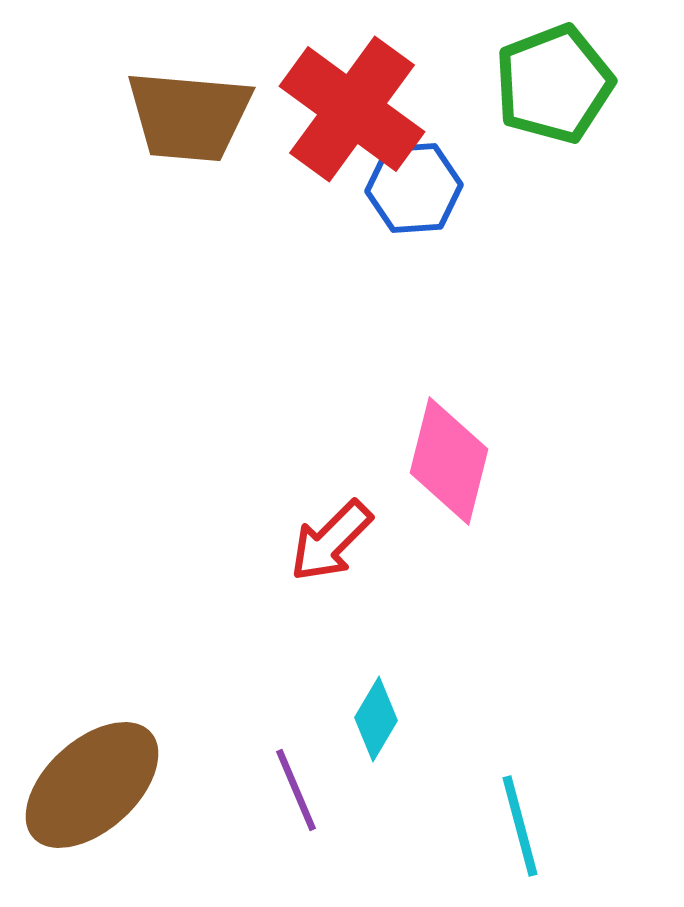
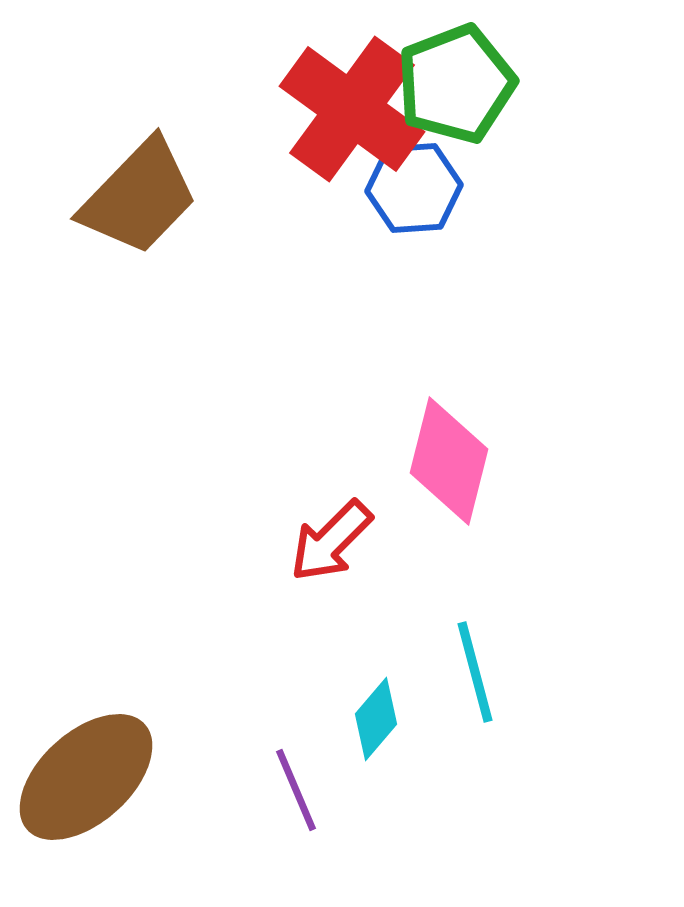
green pentagon: moved 98 px left
brown trapezoid: moved 50 px left, 81 px down; rotated 51 degrees counterclockwise
cyan diamond: rotated 10 degrees clockwise
brown ellipse: moved 6 px left, 8 px up
cyan line: moved 45 px left, 154 px up
